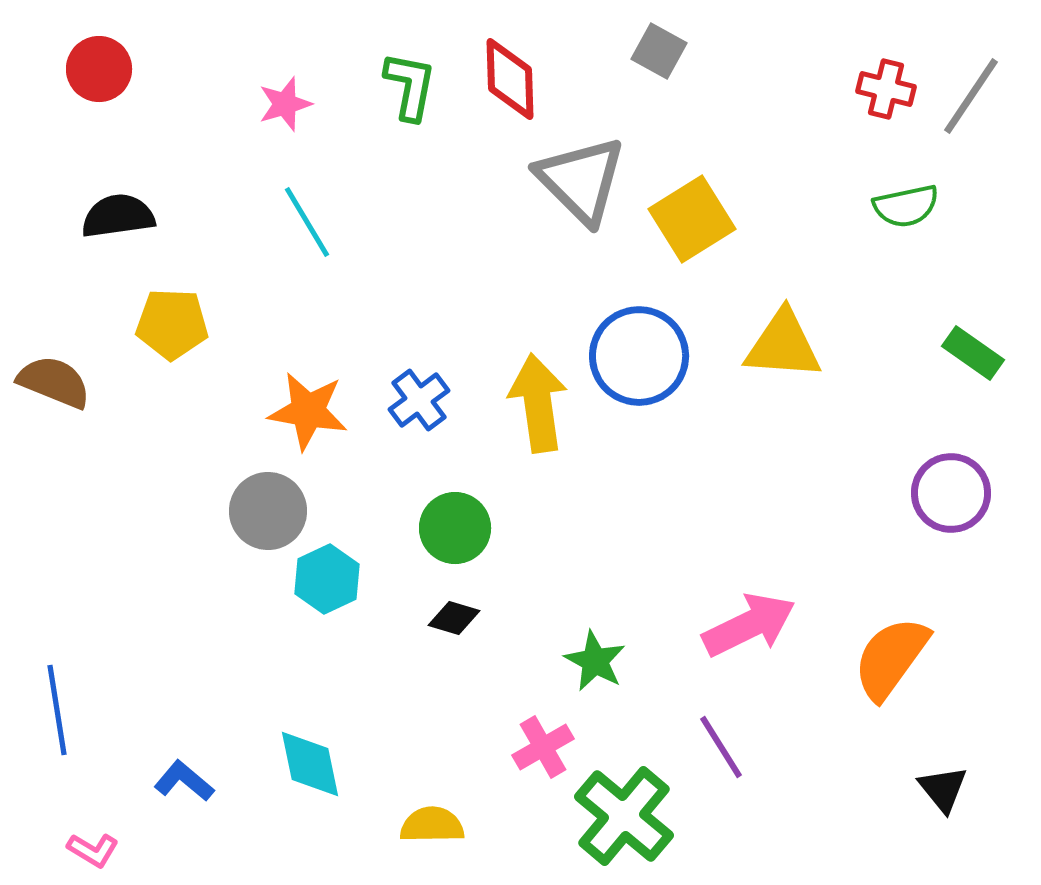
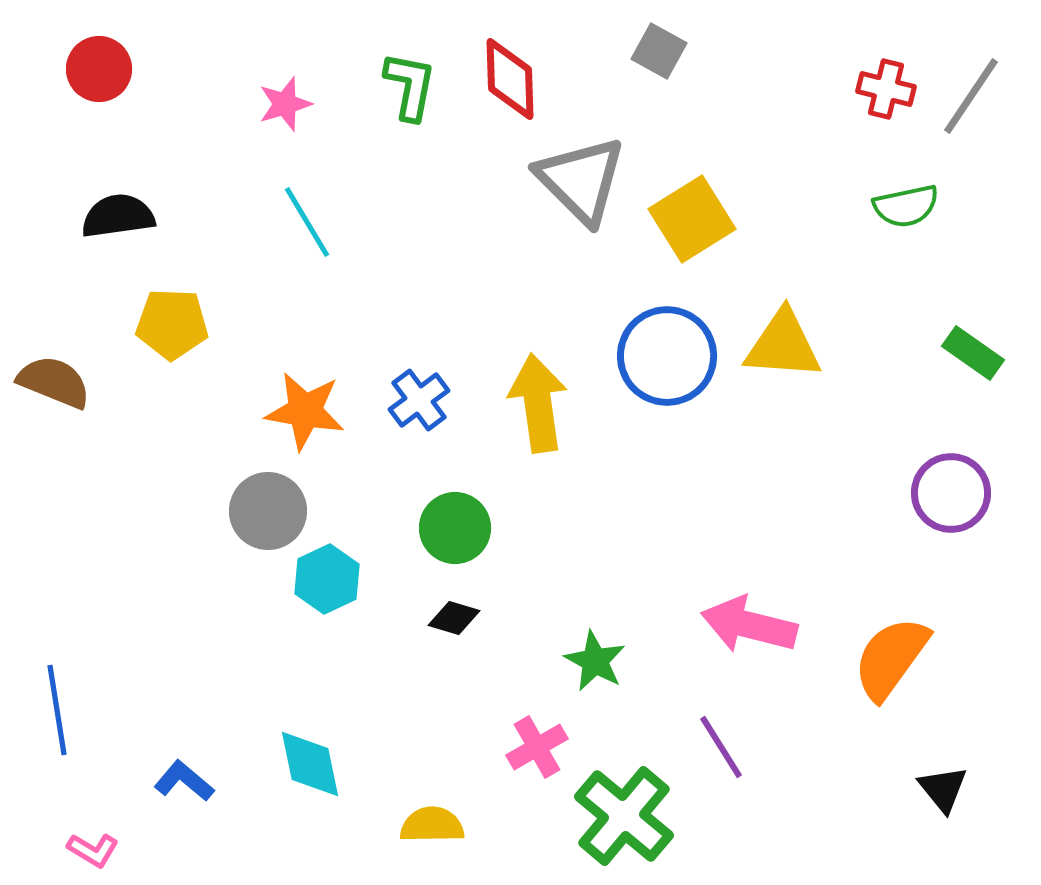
blue circle: moved 28 px right
orange star: moved 3 px left
pink arrow: rotated 140 degrees counterclockwise
pink cross: moved 6 px left
